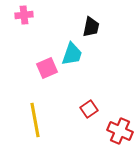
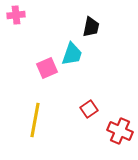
pink cross: moved 8 px left
yellow line: rotated 20 degrees clockwise
